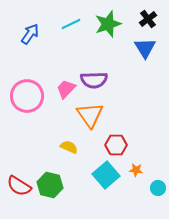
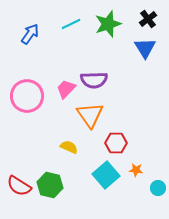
red hexagon: moved 2 px up
